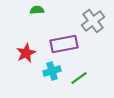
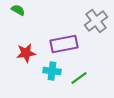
green semicircle: moved 19 px left; rotated 32 degrees clockwise
gray cross: moved 3 px right
red star: rotated 18 degrees clockwise
cyan cross: rotated 24 degrees clockwise
